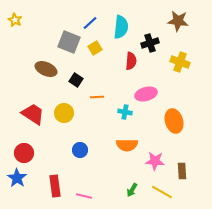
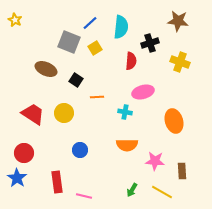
pink ellipse: moved 3 px left, 2 px up
red rectangle: moved 2 px right, 4 px up
